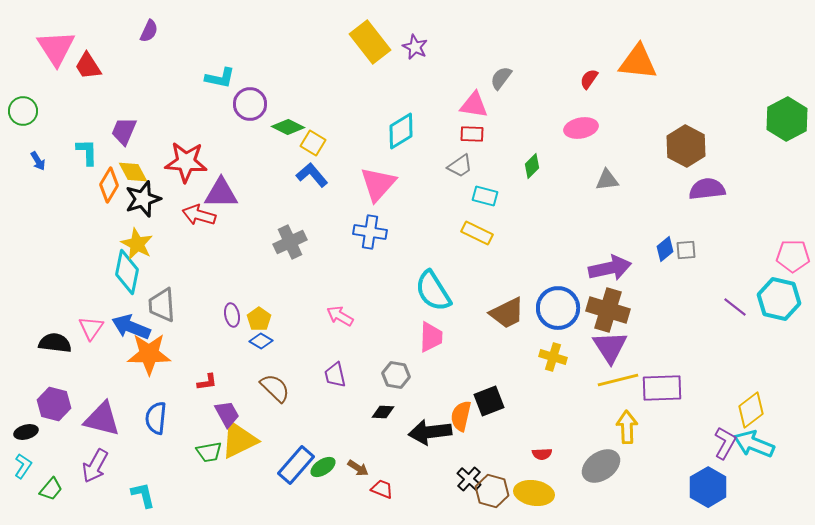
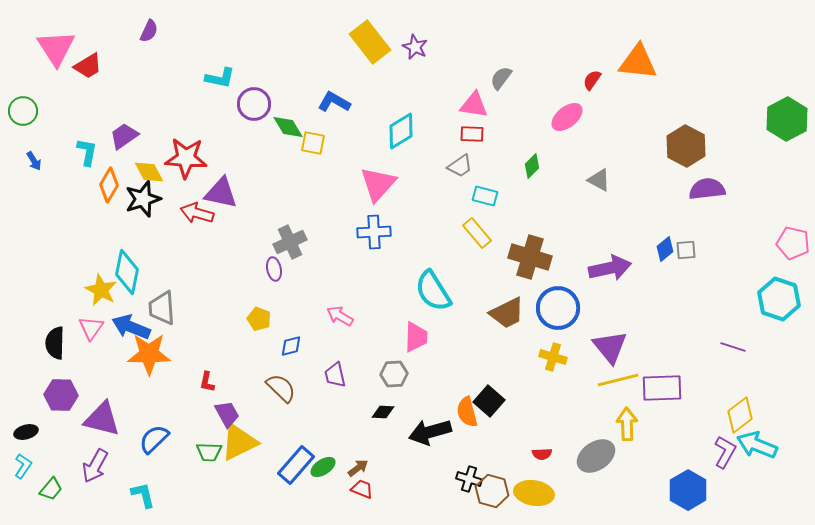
red trapezoid at (88, 66): rotated 88 degrees counterclockwise
red semicircle at (589, 79): moved 3 px right, 1 px down
purple circle at (250, 104): moved 4 px right
green diamond at (288, 127): rotated 32 degrees clockwise
pink ellipse at (581, 128): moved 14 px left, 11 px up; rotated 28 degrees counterclockwise
purple trapezoid at (124, 131): moved 5 px down; rotated 32 degrees clockwise
yellow square at (313, 143): rotated 20 degrees counterclockwise
cyan L-shape at (87, 152): rotated 12 degrees clockwise
blue arrow at (38, 161): moved 4 px left
red star at (186, 162): moved 4 px up
yellow diamond at (133, 172): moved 16 px right
blue L-shape at (312, 175): moved 22 px right, 73 px up; rotated 20 degrees counterclockwise
gray triangle at (607, 180): moved 8 px left; rotated 35 degrees clockwise
purple triangle at (221, 193): rotated 12 degrees clockwise
red arrow at (199, 215): moved 2 px left, 2 px up
blue cross at (370, 232): moved 4 px right; rotated 12 degrees counterclockwise
yellow rectangle at (477, 233): rotated 24 degrees clockwise
yellow star at (137, 244): moved 36 px left, 46 px down
pink pentagon at (793, 256): moved 13 px up; rotated 12 degrees clockwise
cyan hexagon at (779, 299): rotated 6 degrees clockwise
gray trapezoid at (162, 305): moved 3 px down
purple line at (735, 307): moved 2 px left, 40 px down; rotated 20 degrees counterclockwise
brown cross at (608, 310): moved 78 px left, 53 px up
purple ellipse at (232, 315): moved 42 px right, 46 px up
yellow pentagon at (259, 319): rotated 15 degrees counterclockwise
pink trapezoid at (431, 337): moved 15 px left
blue diamond at (261, 341): moved 30 px right, 5 px down; rotated 45 degrees counterclockwise
black semicircle at (55, 343): rotated 96 degrees counterclockwise
purple triangle at (610, 347): rotated 6 degrees counterclockwise
gray hexagon at (396, 375): moved 2 px left, 1 px up; rotated 12 degrees counterclockwise
red L-shape at (207, 382): rotated 110 degrees clockwise
brown semicircle at (275, 388): moved 6 px right
black square at (489, 401): rotated 28 degrees counterclockwise
purple hexagon at (54, 404): moved 7 px right, 9 px up; rotated 12 degrees counterclockwise
yellow diamond at (751, 410): moved 11 px left, 5 px down
orange semicircle at (461, 416): moved 6 px right, 4 px up; rotated 28 degrees counterclockwise
blue semicircle at (156, 418): moved 2 px left, 21 px down; rotated 40 degrees clockwise
yellow arrow at (627, 427): moved 3 px up
black arrow at (430, 432): rotated 9 degrees counterclockwise
yellow triangle at (239, 440): moved 2 px down
purple L-shape at (725, 443): moved 9 px down
cyan arrow at (754, 444): moved 3 px right, 1 px down
green trapezoid at (209, 452): rotated 12 degrees clockwise
gray ellipse at (601, 466): moved 5 px left, 10 px up
brown arrow at (358, 468): rotated 70 degrees counterclockwise
black cross at (469, 479): rotated 25 degrees counterclockwise
blue hexagon at (708, 487): moved 20 px left, 3 px down
red trapezoid at (382, 489): moved 20 px left
